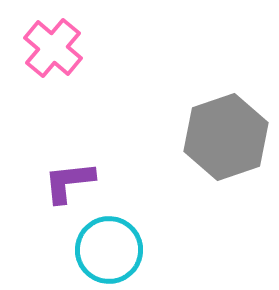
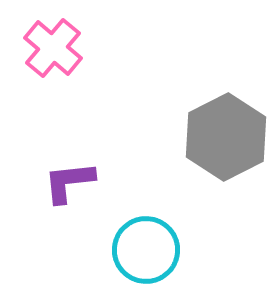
gray hexagon: rotated 8 degrees counterclockwise
cyan circle: moved 37 px right
